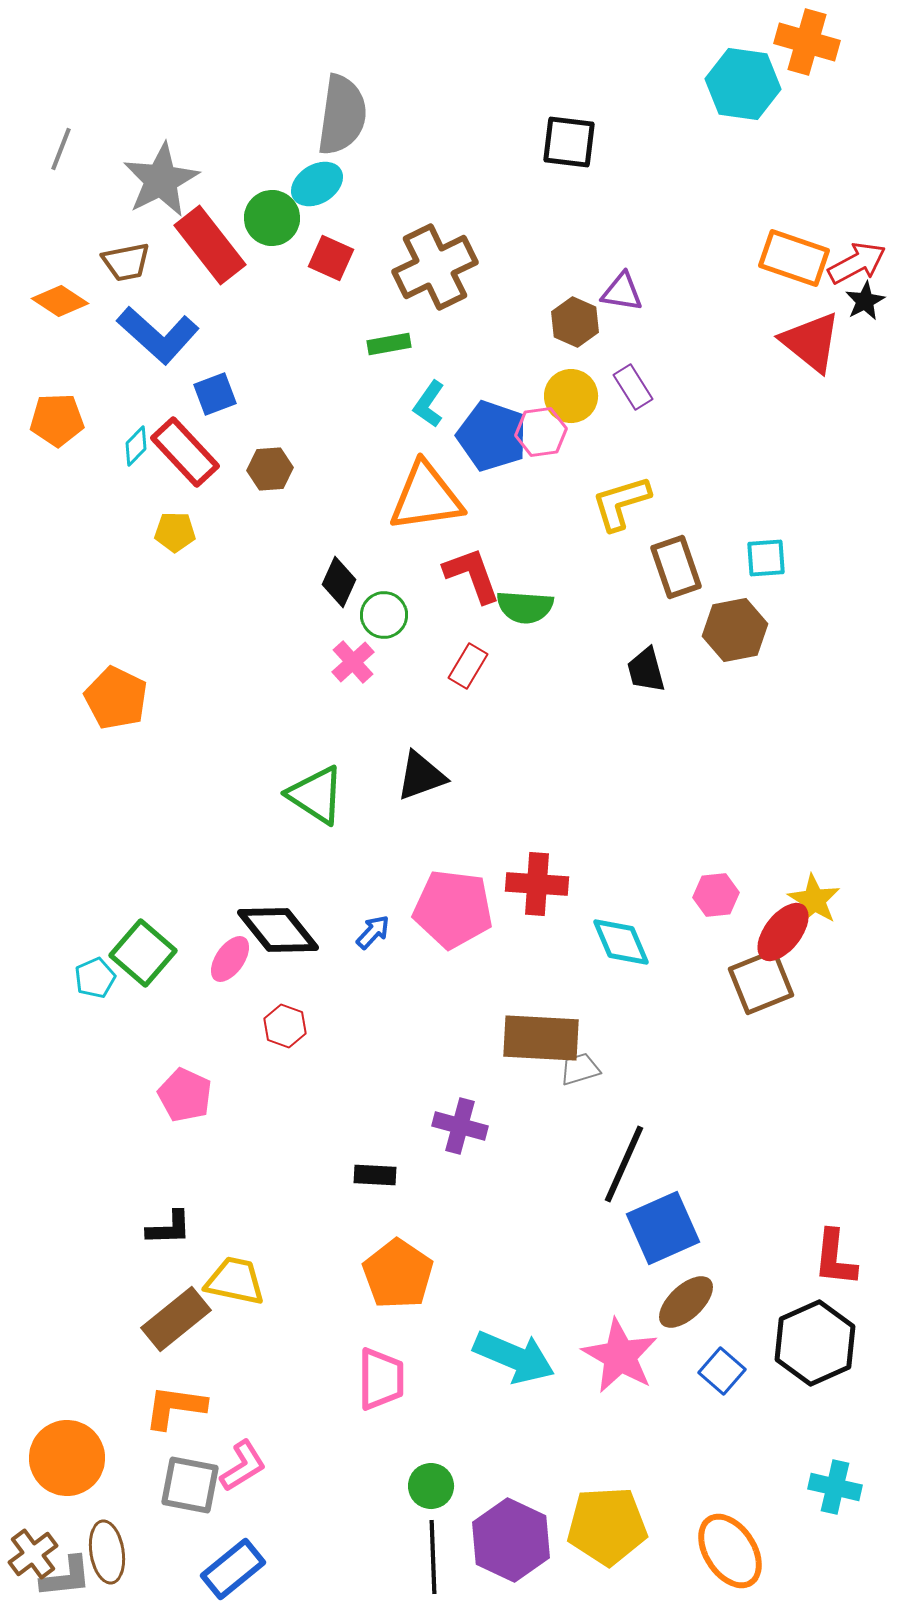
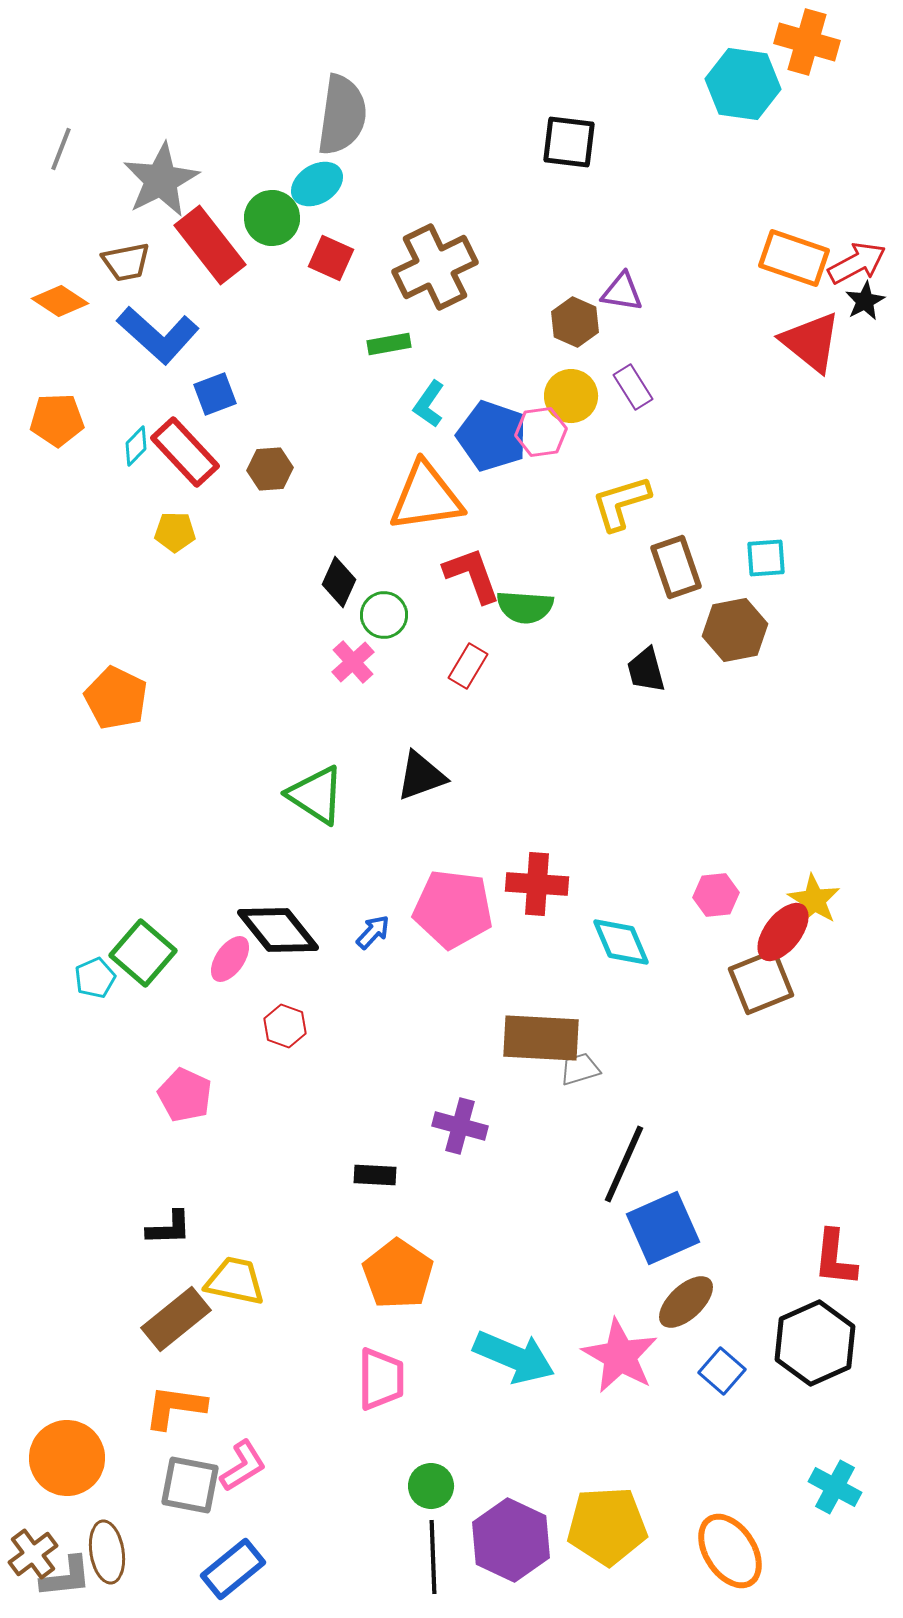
cyan cross at (835, 1487): rotated 15 degrees clockwise
